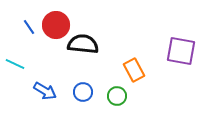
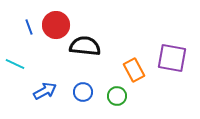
blue line: rotated 14 degrees clockwise
black semicircle: moved 2 px right, 2 px down
purple square: moved 9 px left, 7 px down
blue arrow: rotated 60 degrees counterclockwise
